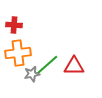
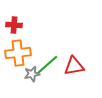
red triangle: rotated 10 degrees counterclockwise
